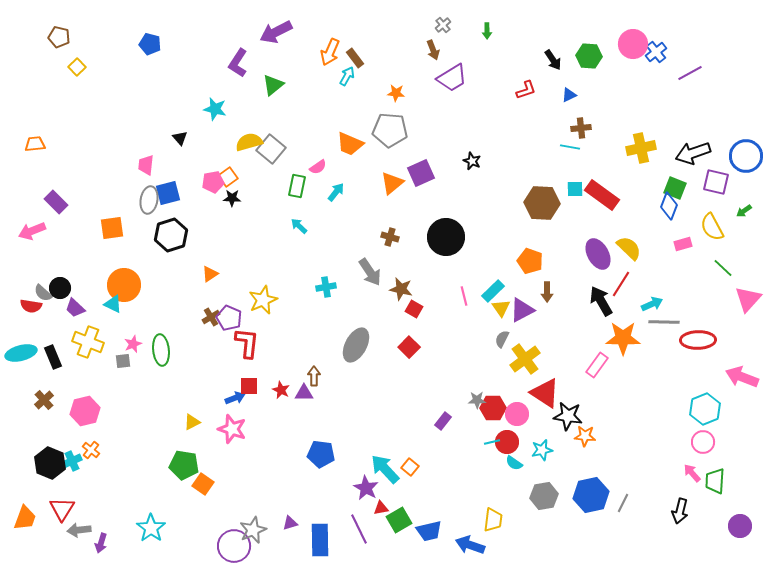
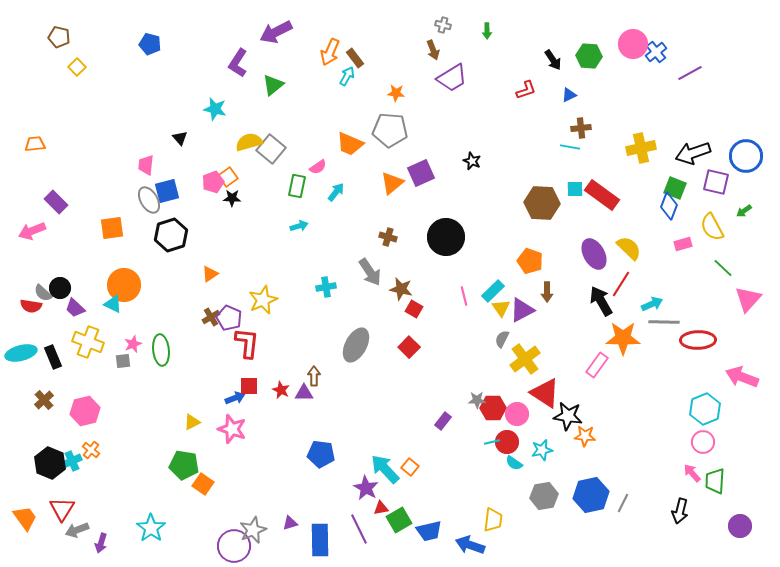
gray cross at (443, 25): rotated 35 degrees counterclockwise
pink pentagon at (213, 182): rotated 10 degrees counterclockwise
blue square at (168, 193): moved 1 px left, 2 px up
gray ellipse at (149, 200): rotated 40 degrees counterclockwise
cyan arrow at (299, 226): rotated 120 degrees clockwise
brown cross at (390, 237): moved 2 px left
purple ellipse at (598, 254): moved 4 px left
orange trapezoid at (25, 518): rotated 56 degrees counterclockwise
gray arrow at (79, 530): moved 2 px left; rotated 15 degrees counterclockwise
